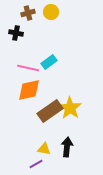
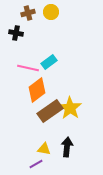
orange diamond: moved 8 px right; rotated 25 degrees counterclockwise
